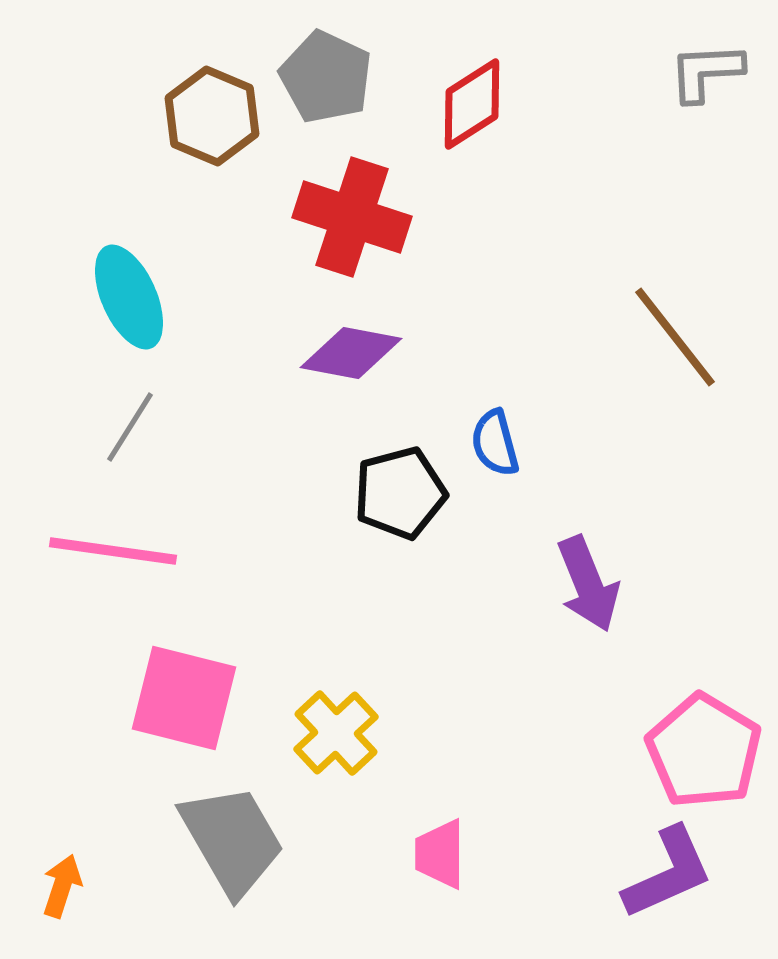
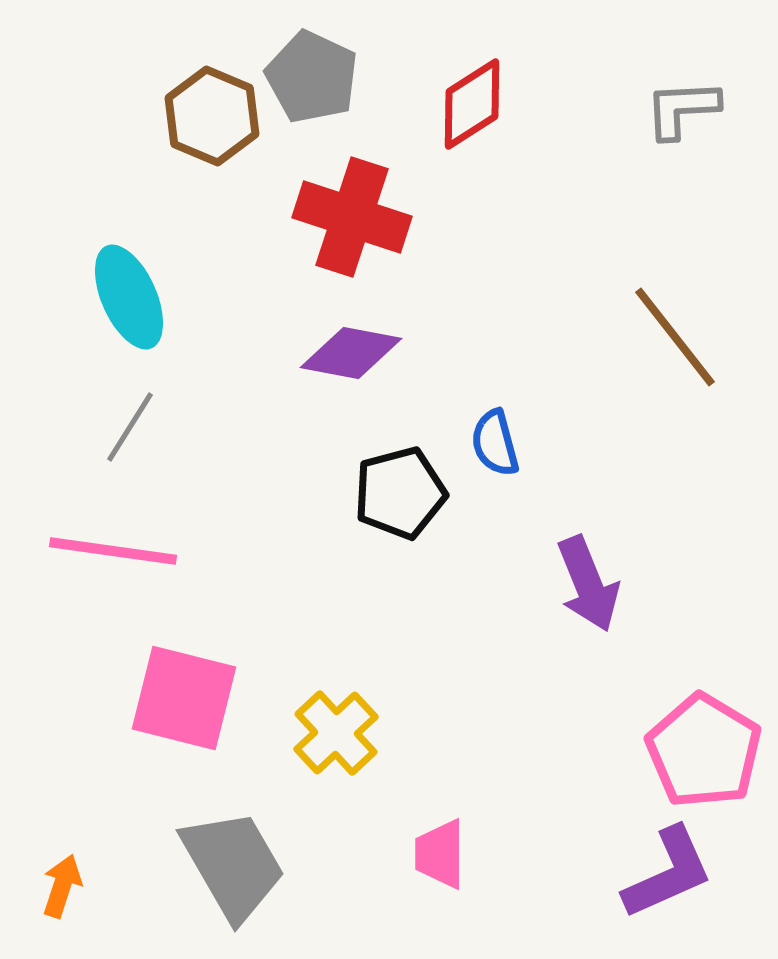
gray L-shape: moved 24 px left, 37 px down
gray pentagon: moved 14 px left
gray trapezoid: moved 1 px right, 25 px down
